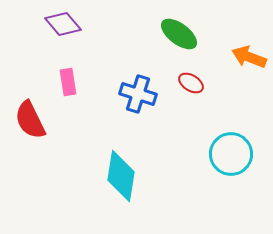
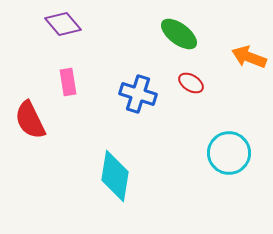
cyan circle: moved 2 px left, 1 px up
cyan diamond: moved 6 px left
